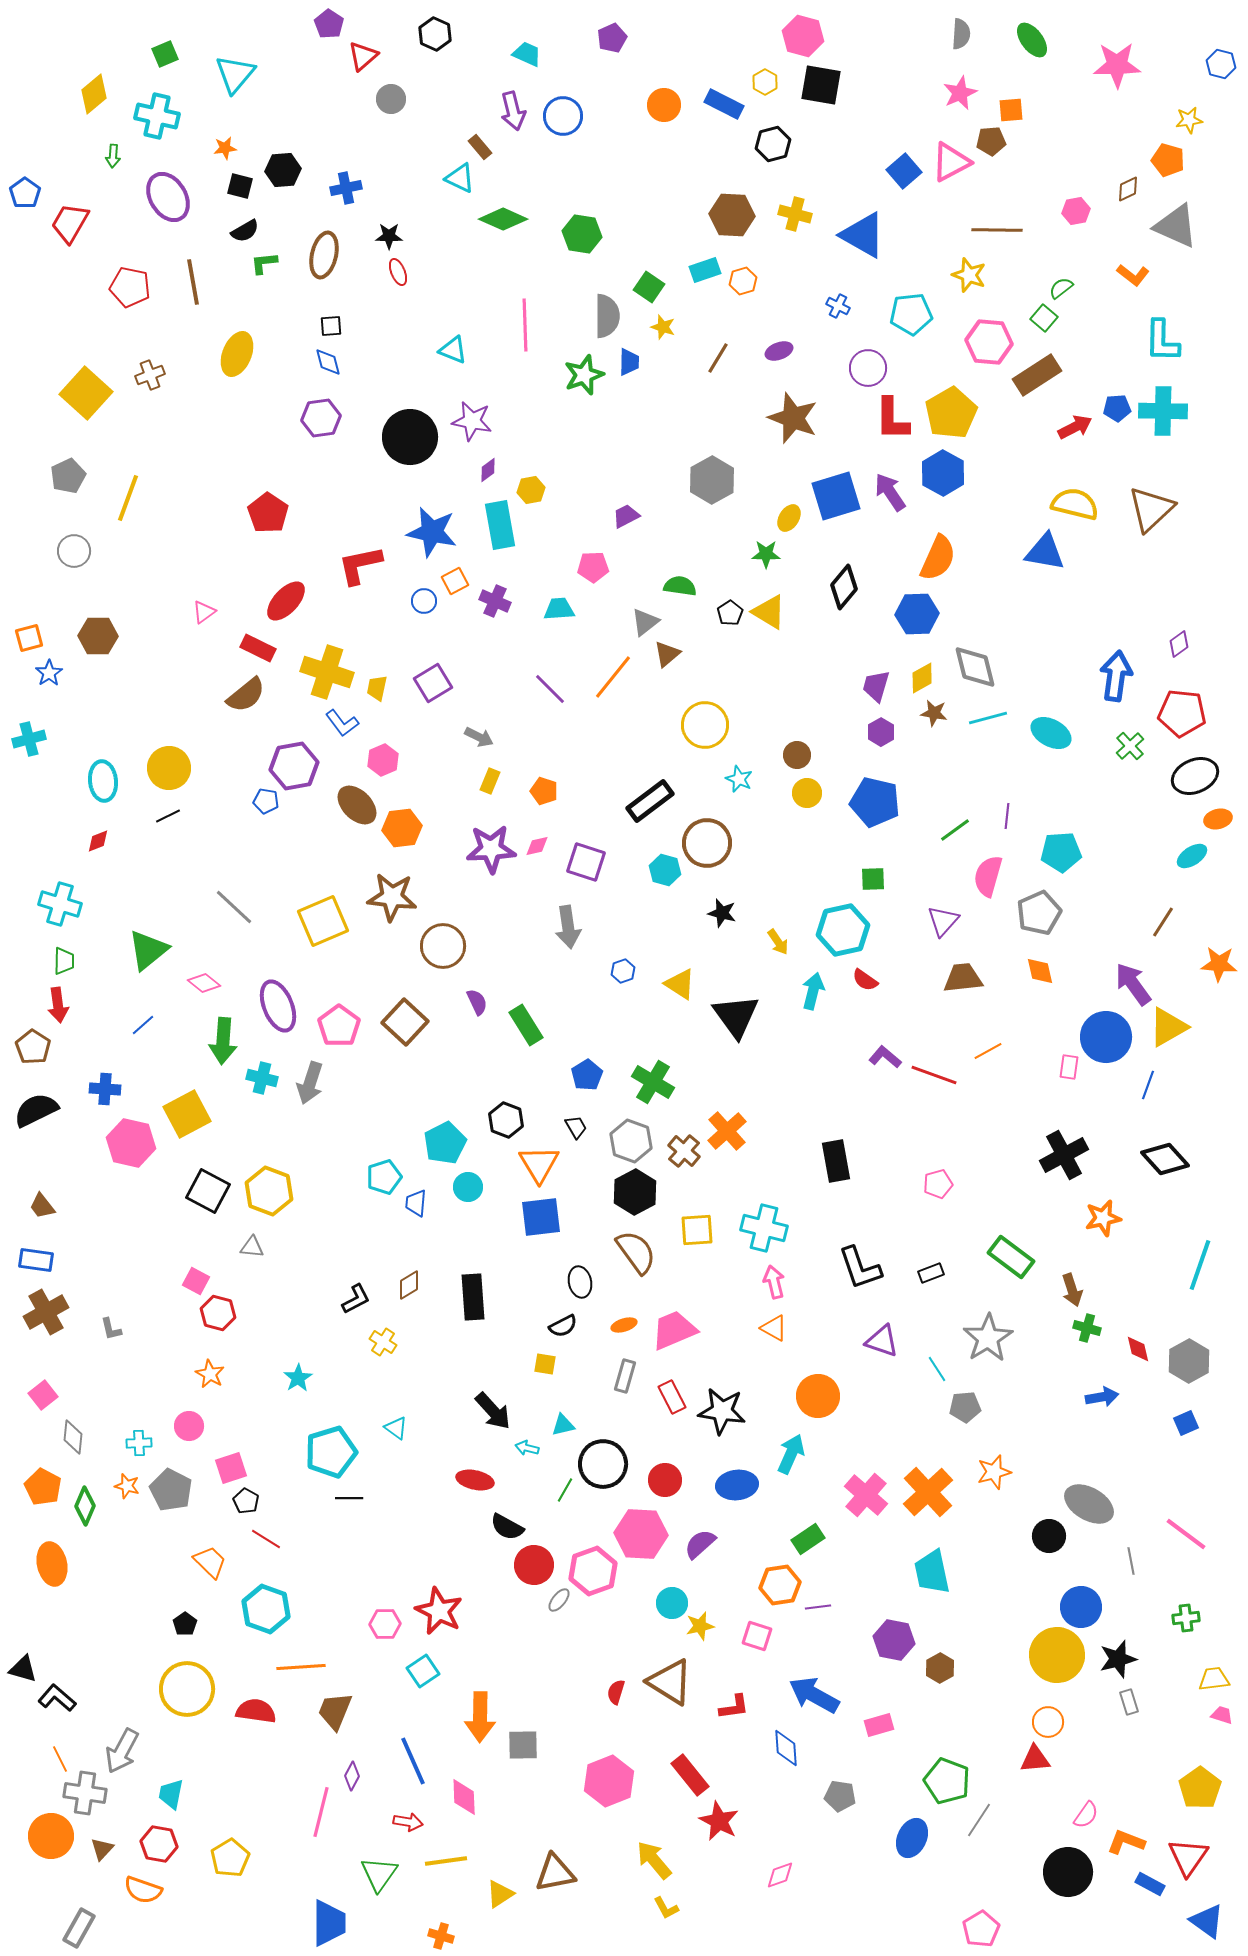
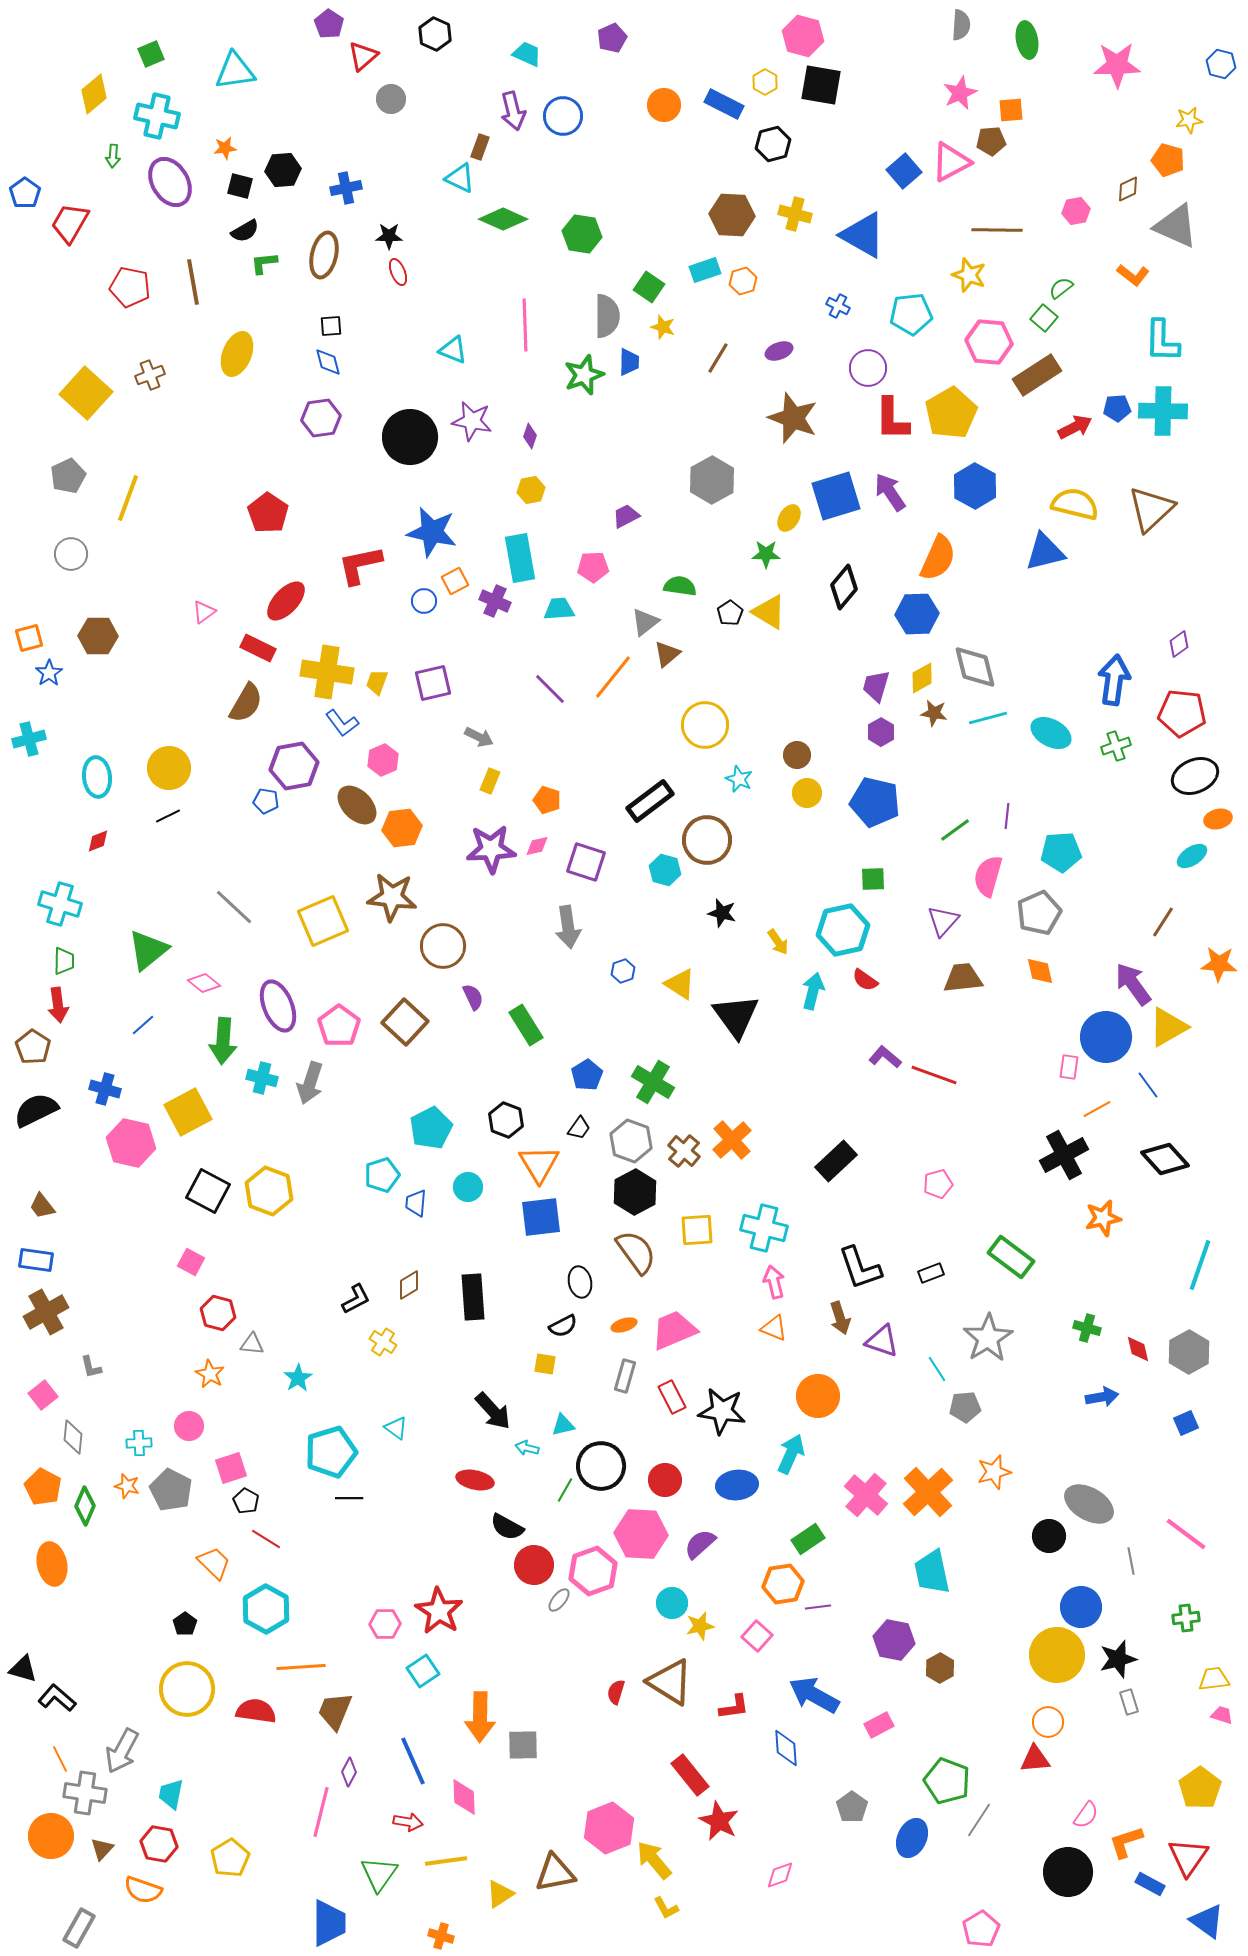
gray semicircle at (961, 34): moved 9 px up
green ellipse at (1032, 40): moved 5 px left; rotated 27 degrees clockwise
green square at (165, 54): moved 14 px left
cyan triangle at (235, 74): moved 3 px up; rotated 42 degrees clockwise
brown rectangle at (480, 147): rotated 60 degrees clockwise
purple ellipse at (168, 197): moved 2 px right, 15 px up
purple diamond at (488, 470): moved 42 px right, 34 px up; rotated 35 degrees counterclockwise
blue hexagon at (943, 473): moved 32 px right, 13 px down
cyan rectangle at (500, 525): moved 20 px right, 33 px down
gray circle at (74, 551): moved 3 px left, 3 px down
blue triangle at (1045, 552): rotated 24 degrees counterclockwise
yellow cross at (327, 672): rotated 9 degrees counterclockwise
blue arrow at (1116, 676): moved 2 px left, 4 px down
purple square at (433, 683): rotated 18 degrees clockwise
yellow trapezoid at (377, 688): moved 6 px up; rotated 8 degrees clockwise
brown semicircle at (246, 695): moved 8 px down; rotated 21 degrees counterclockwise
green cross at (1130, 746): moved 14 px left; rotated 24 degrees clockwise
cyan ellipse at (103, 781): moved 6 px left, 4 px up
orange pentagon at (544, 791): moved 3 px right, 9 px down
brown circle at (707, 843): moved 3 px up
purple semicircle at (477, 1002): moved 4 px left, 5 px up
orange line at (988, 1051): moved 109 px right, 58 px down
blue line at (1148, 1085): rotated 56 degrees counterclockwise
blue cross at (105, 1089): rotated 12 degrees clockwise
yellow square at (187, 1114): moved 1 px right, 2 px up
black trapezoid at (576, 1127): moved 3 px right, 1 px down; rotated 65 degrees clockwise
orange cross at (727, 1131): moved 5 px right, 9 px down
cyan pentagon at (445, 1143): moved 14 px left, 15 px up
black rectangle at (836, 1161): rotated 57 degrees clockwise
cyan pentagon at (384, 1177): moved 2 px left, 2 px up
gray triangle at (252, 1247): moved 97 px down
pink square at (196, 1281): moved 5 px left, 19 px up
brown arrow at (1072, 1290): moved 232 px left, 28 px down
orange triangle at (774, 1328): rotated 8 degrees counterclockwise
gray L-shape at (111, 1329): moved 20 px left, 38 px down
gray hexagon at (1189, 1361): moved 9 px up
black circle at (603, 1464): moved 2 px left, 2 px down
orange trapezoid at (210, 1562): moved 4 px right, 1 px down
orange hexagon at (780, 1585): moved 3 px right, 1 px up
cyan hexagon at (266, 1609): rotated 9 degrees clockwise
red star at (439, 1611): rotated 6 degrees clockwise
pink square at (757, 1636): rotated 24 degrees clockwise
pink rectangle at (879, 1725): rotated 12 degrees counterclockwise
purple diamond at (352, 1776): moved 3 px left, 4 px up
pink hexagon at (609, 1781): moved 47 px down
gray pentagon at (840, 1796): moved 12 px right, 11 px down; rotated 28 degrees clockwise
orange L-shape at (1126, 1842): rotated 39 degrees counterclockwise
